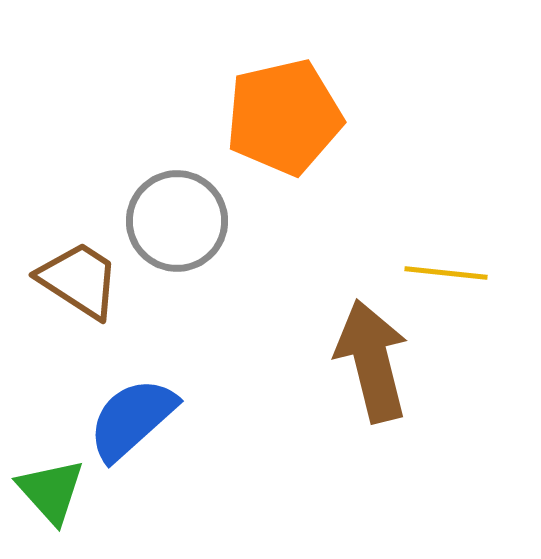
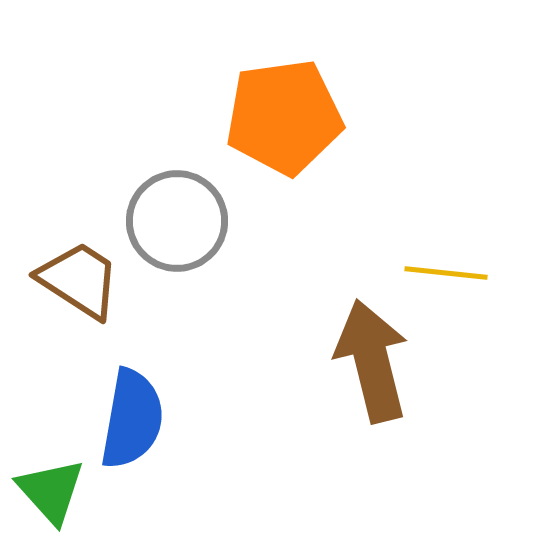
orange pentagon: rotated 5 degrees clockwise
blue semicircle: rotated 142 degrees clockwise
